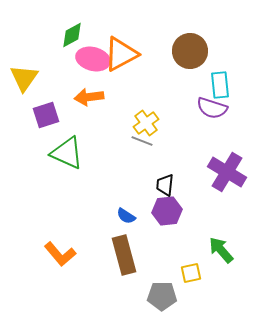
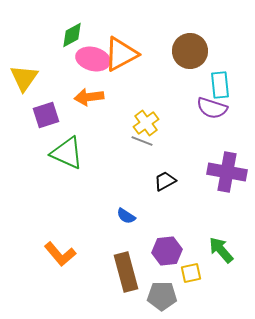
purple cross: rotated 21 degrees counterclockwise
black trapezoid: moved 4 px up; rotated 55 degrees clockwise
purple hexagon: moved 40 px down
brown rectangle: moved 2 px right, 17 px down
